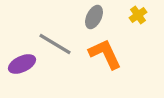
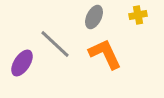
yellow cross: rotated 24 degrees clockwise
gray line: rotated 12 degrees clockwise
purple ellipse: moved 1 px up; rotated 32 degrees counterclockwise
